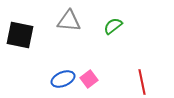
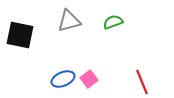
gray triangle: rotated 20 degrees counterclockwise
green semicircle: moved 4 px up; rotated 18 degrees clockwise
red line: rotated 10 degrees counterclockwise
